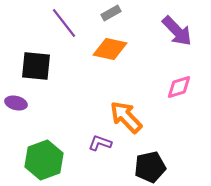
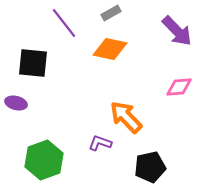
black square: moved 3 px left, 3 px up
pink diamond: rotated 12 degrees clockwise
